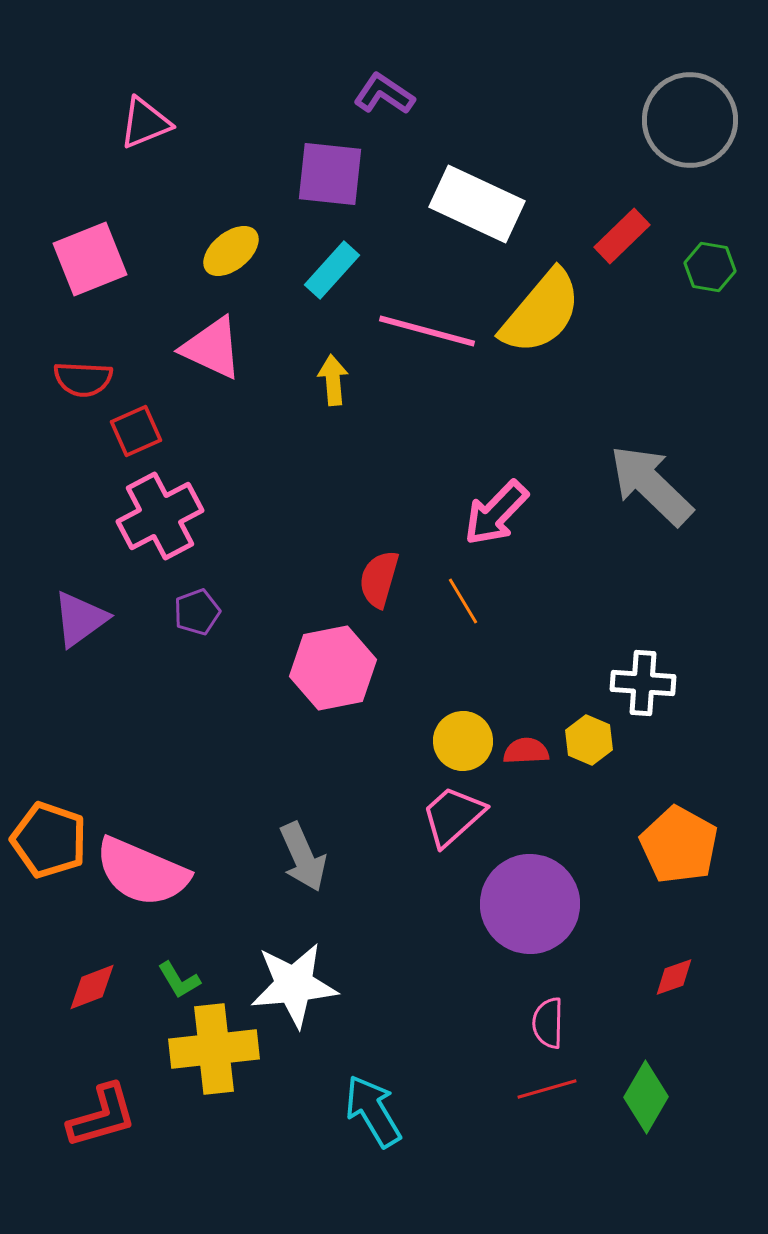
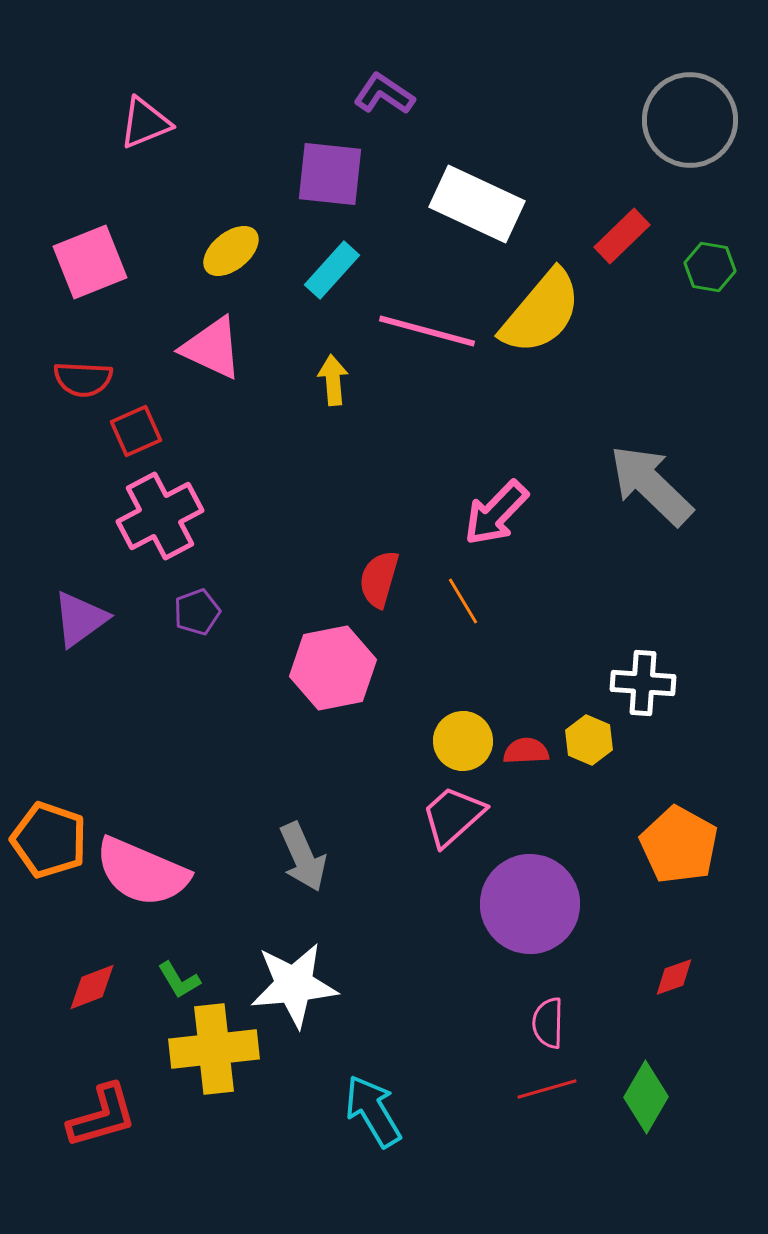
pink square at (90, 259): moved 3 px down
